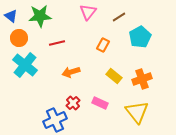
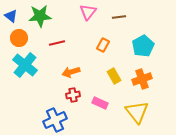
brown line: rotated 24 degrees clockwise
cyan pentagon: moved 3 px right, 9 px down
yellow rectangle: rotated 21 degrees clockwise
red cross: moved 8 px up; rotated 32 degrees clockwise
